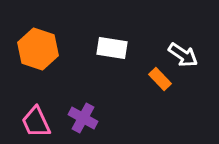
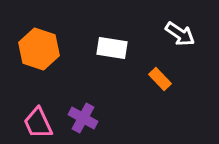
orange hexagon: moved 1 px right
white arrow: moved 3 px left, 21 px up
pink trapezoid: moved 2 px right, 1 px down
